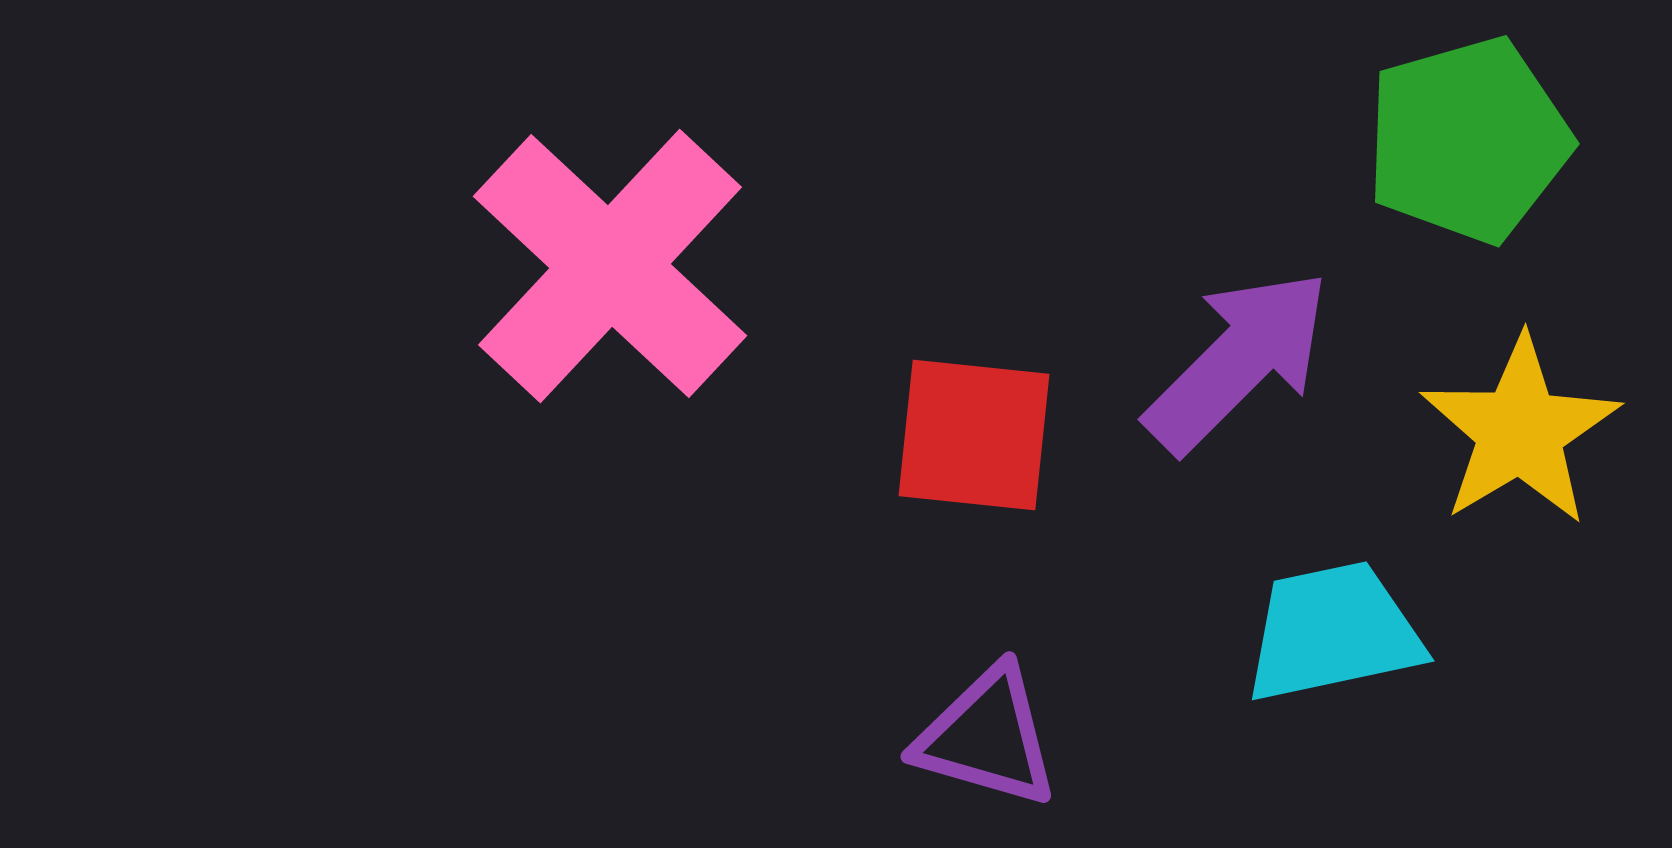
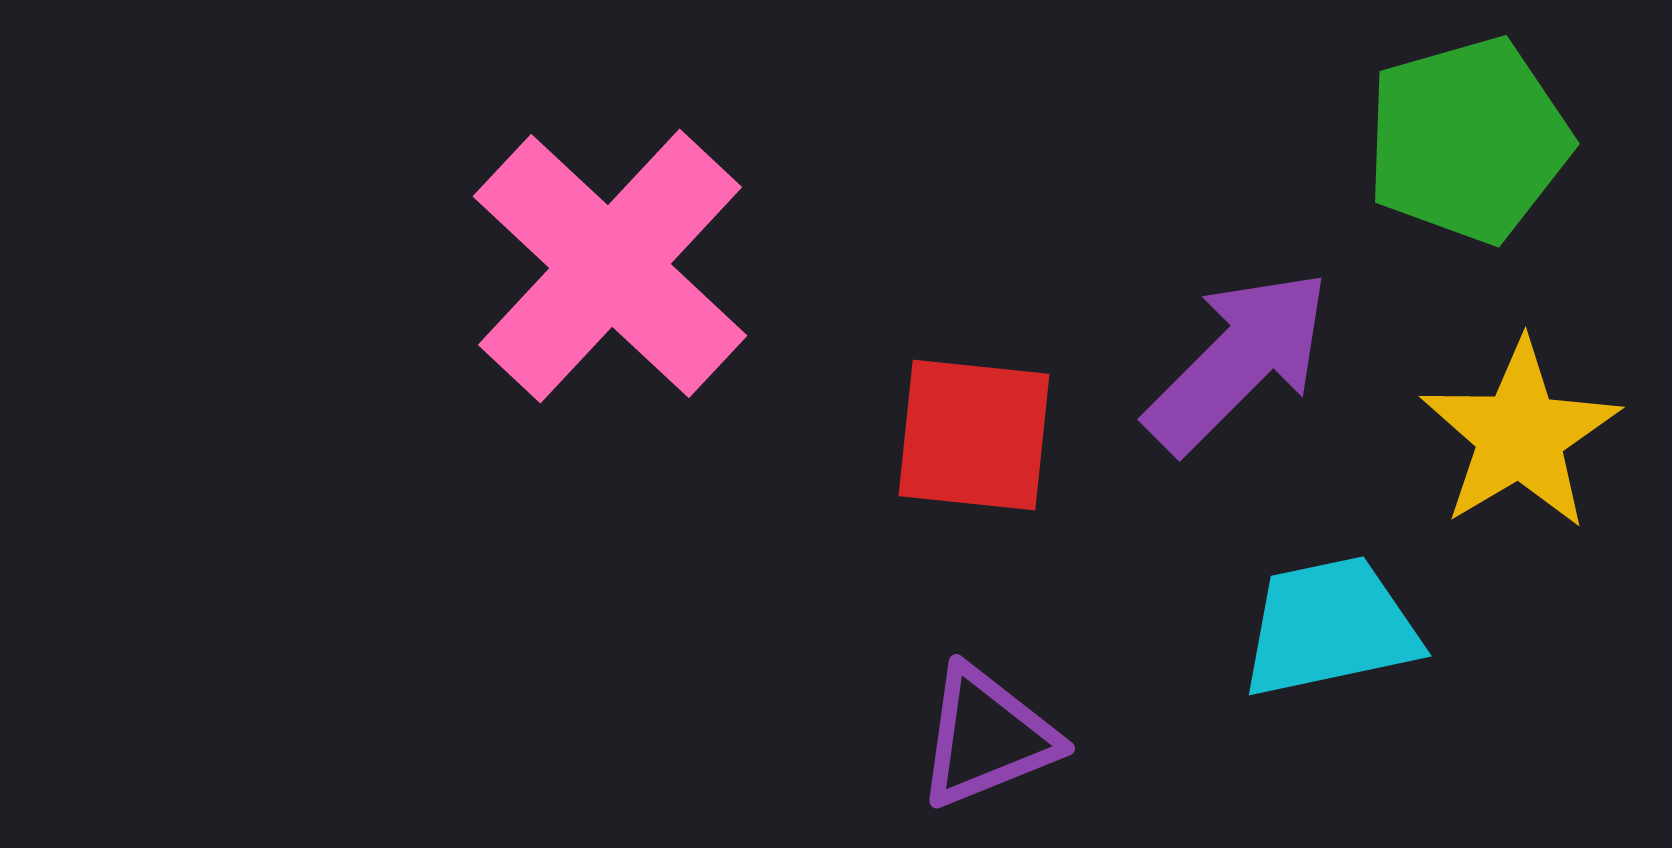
yellow star: moved 4 px down
cyan trapezoid: moved 3 px left, 5 px up
purple triangle: rotated 38 degrees counterclockwise
